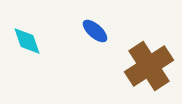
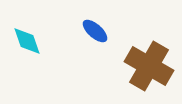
brown cross: rotated 27 degrees counterclockwise
